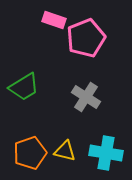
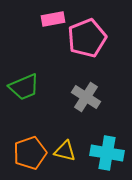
pink rectangle: moved 1 px left, 1 px up; rotated 30 degrees counterclockwise
pink pentagon: moved 1 px right
green trapezoid: rotated 8 degrees clockwise
cyan cross: moved 1 px right
